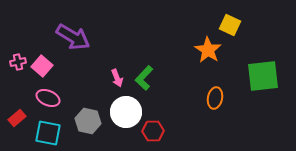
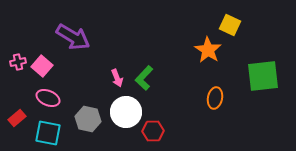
gray hexagon: moved 2 px up
